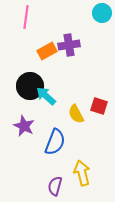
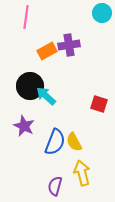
red square: moved 2 px up
yellow semicircle: moved 2 px left, 28 px down
